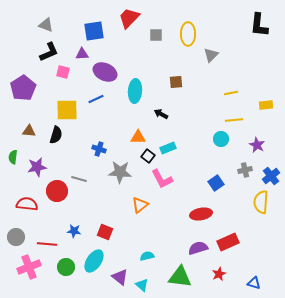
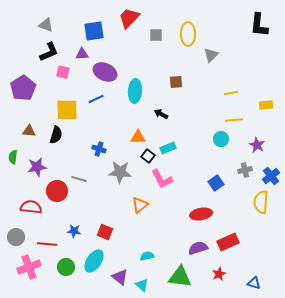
red semicircle at (27, 204): moved 4 px right, 3 px down
